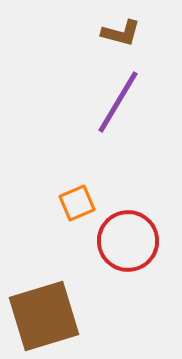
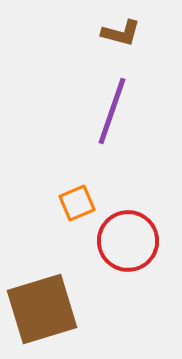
purple line: moved 6 px left, 9 px down; rotated 12 degrees counterclockwise
brown square: moved 2 px left, 7 px up
